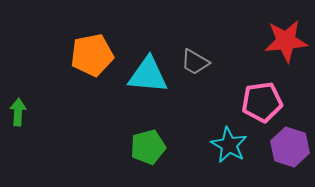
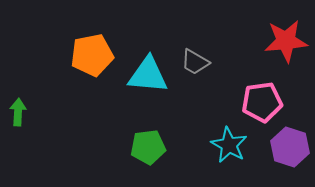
green pentagon: rotated 8 degrees clockwise
